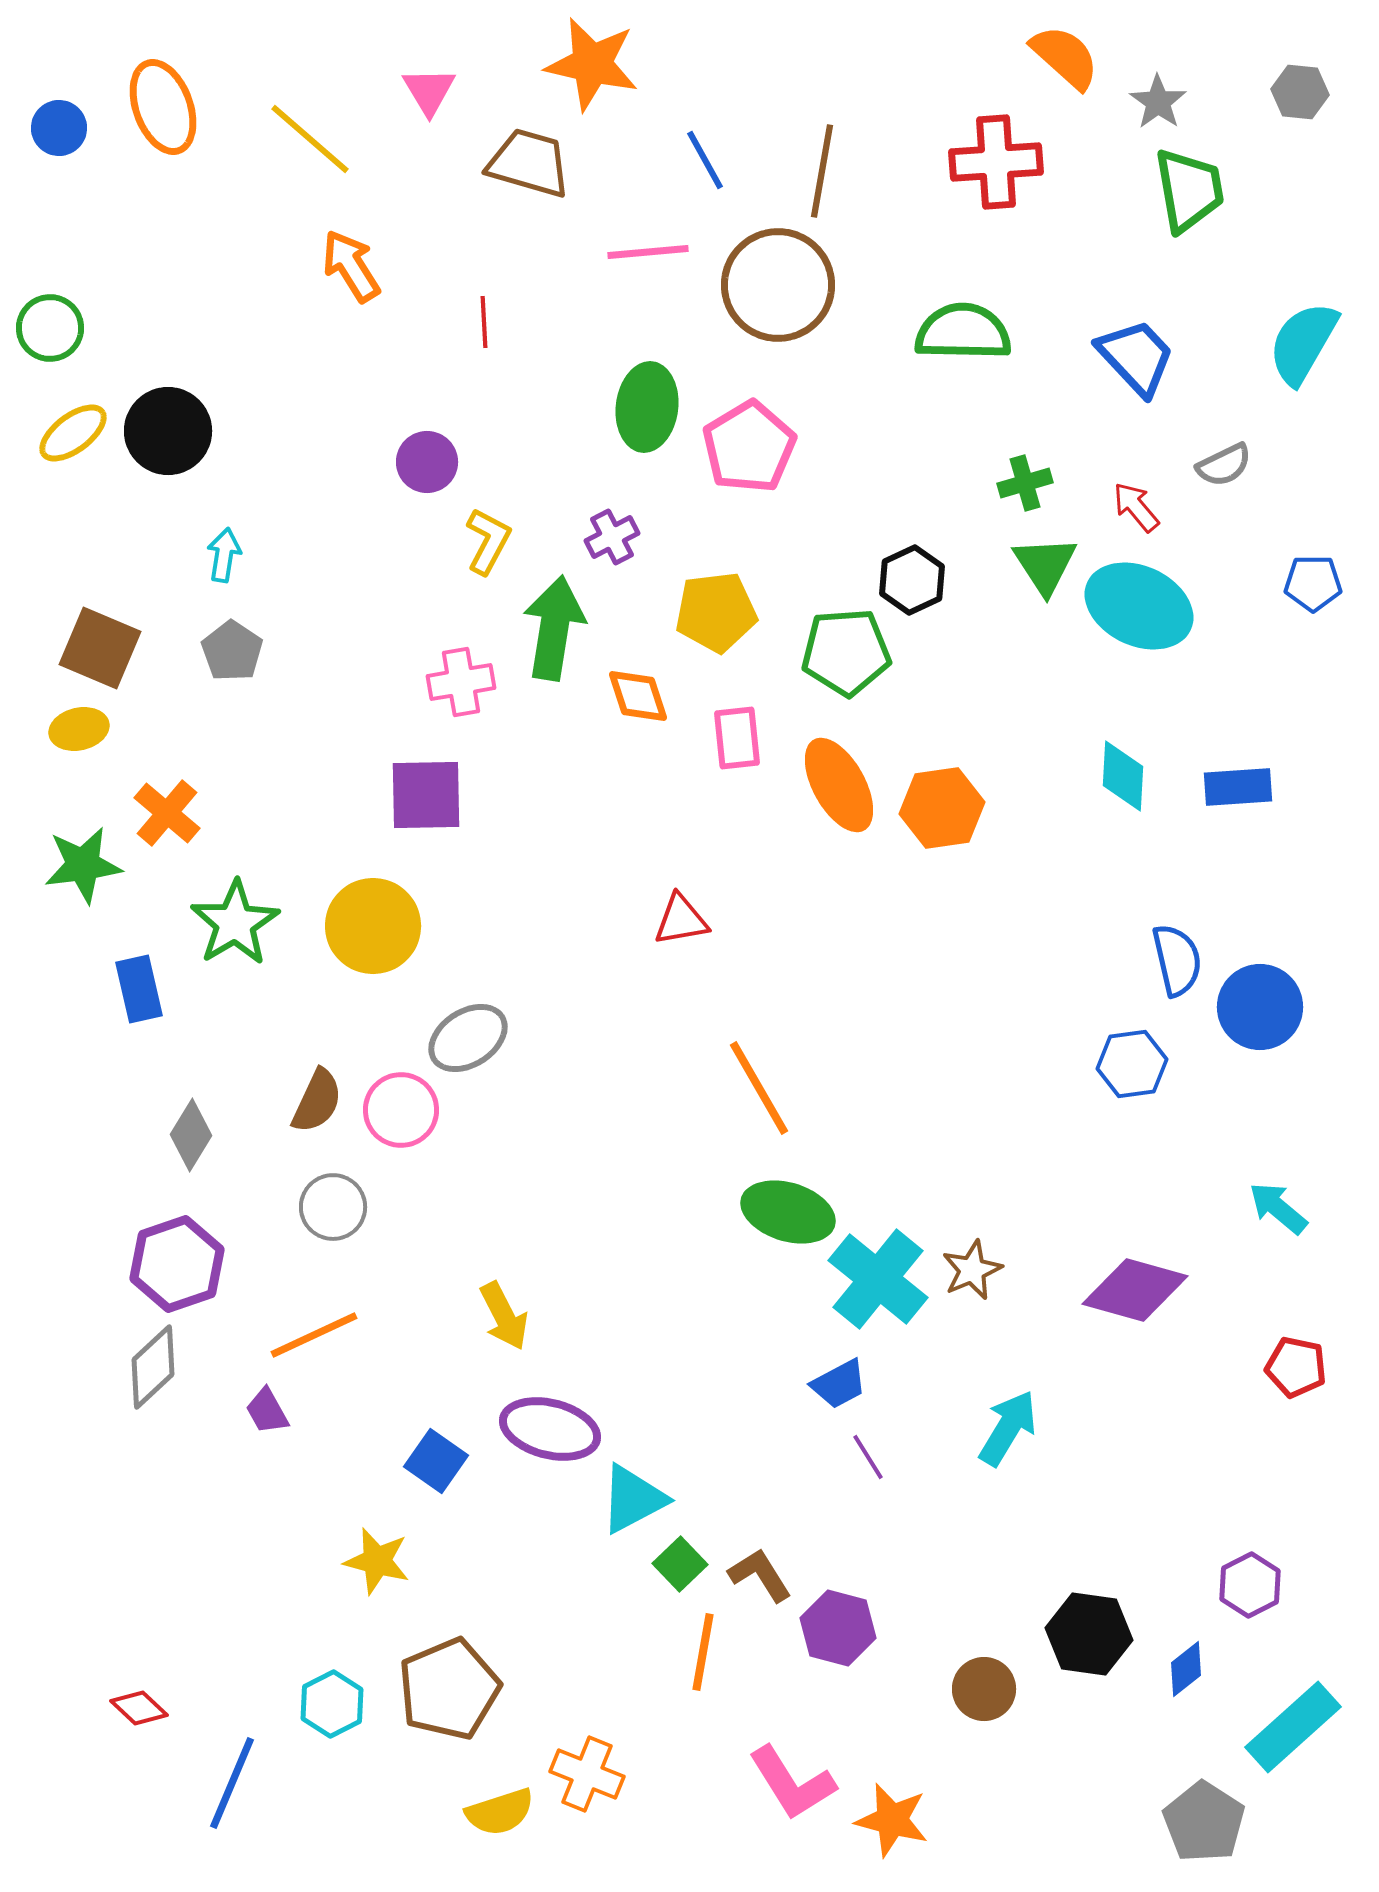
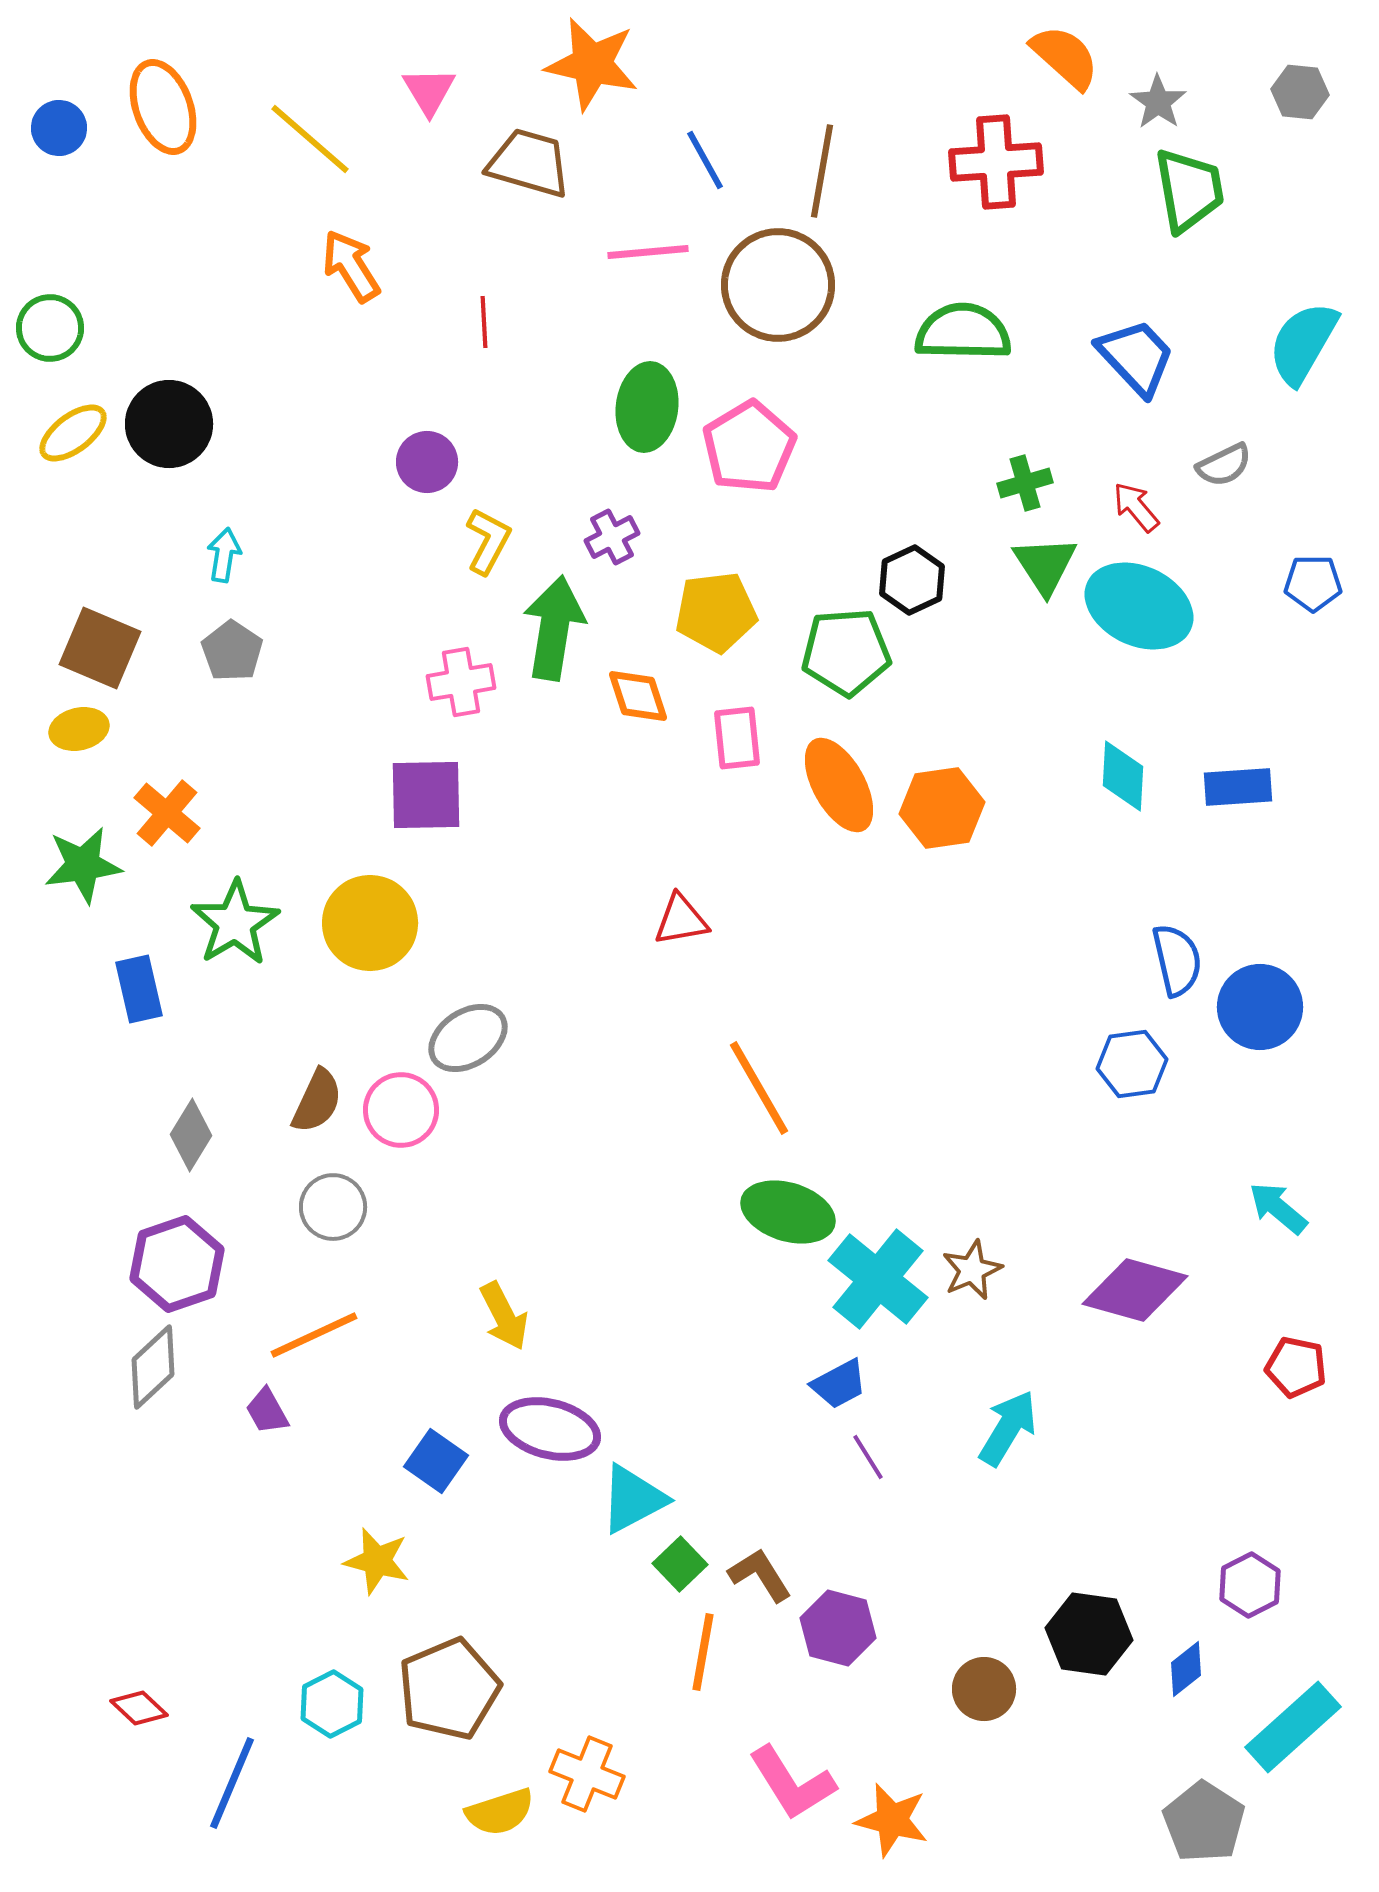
black circle at (168, 431): moved 1 px right, 7 px up
yellow circle at (373, 926): moved 3 px left, 3 px up
